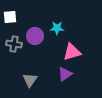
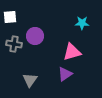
cyan star: moved 25 px right, 5 px up
